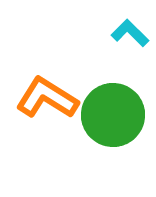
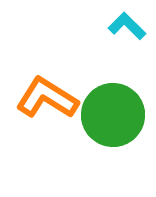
cyan L-shape: moved 3 px left, 7 px up
